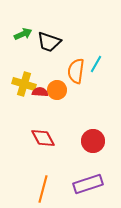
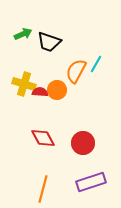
orange semicircle: rotated 20 degrees clockwise
red circle: moved 10 px left, 2 px down
purple rectangle: moved 3 px right, 2 px up
